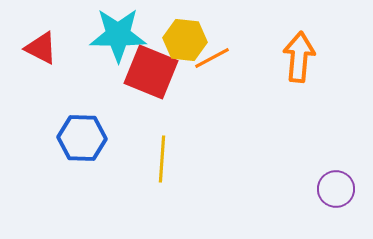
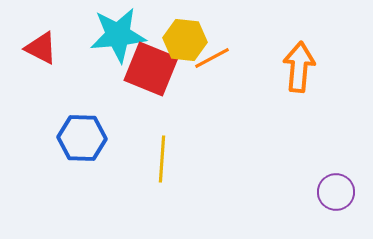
cyan star: rotated 6 degrees counterclockwise
orange arrow: moved 10 px down
red square: moved 3 px up
purple circle: moved 3 px down
